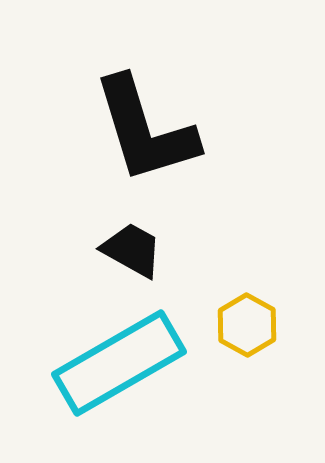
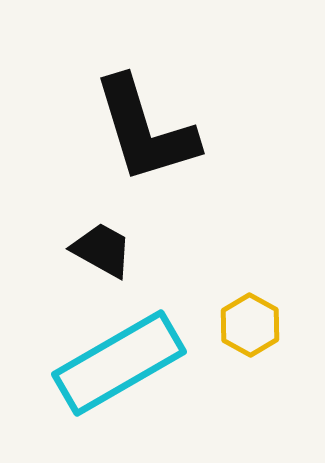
black trapezoid: moved 30 px left
yellow hexagon: moved 3 px right
